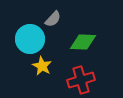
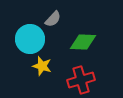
yellow star: rotated 12 degrees counterclockwise
